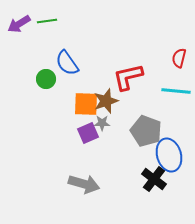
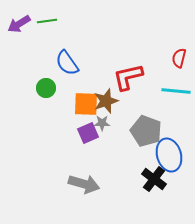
green circle: moved 9 px down
